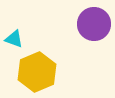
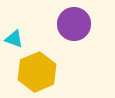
purple circle: moved 20 px left
